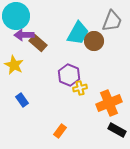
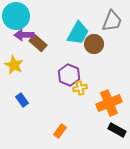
brown circle: moved 3 px down
